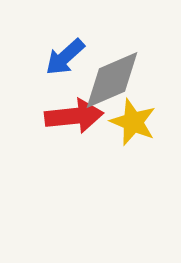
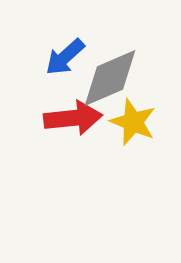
gray diamond: moved 2 px left, 2 px up
red arrow: moved 1 px left, 2 px down
